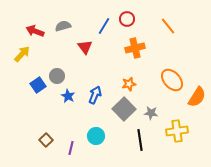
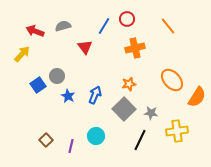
black line: rotated 35 degrees clockwise
purple line: moved 2 px up
